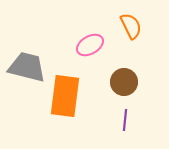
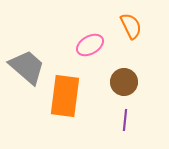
gray trapezoid: rotated 27 degrees clockwise
